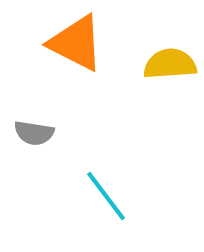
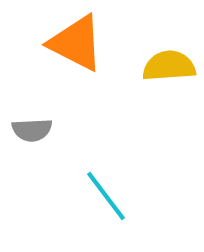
yellow semicircle: moved 1 px left, 2 px down
gray semicircle: moved 2 px left, 3 px up; rotated 12 degrees counterclockwise
